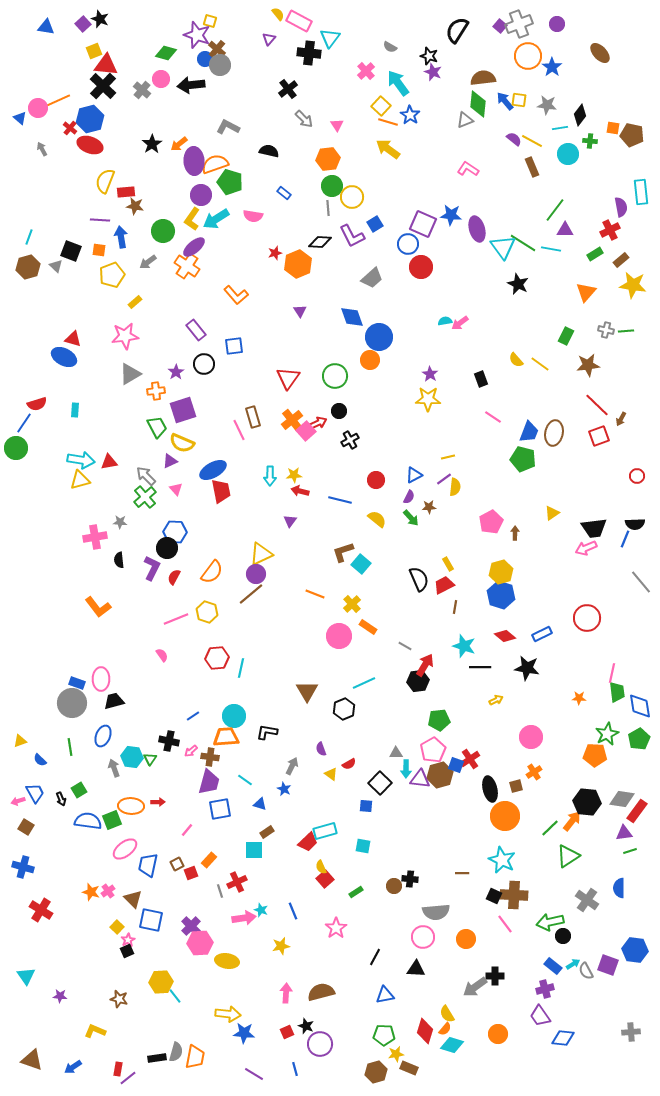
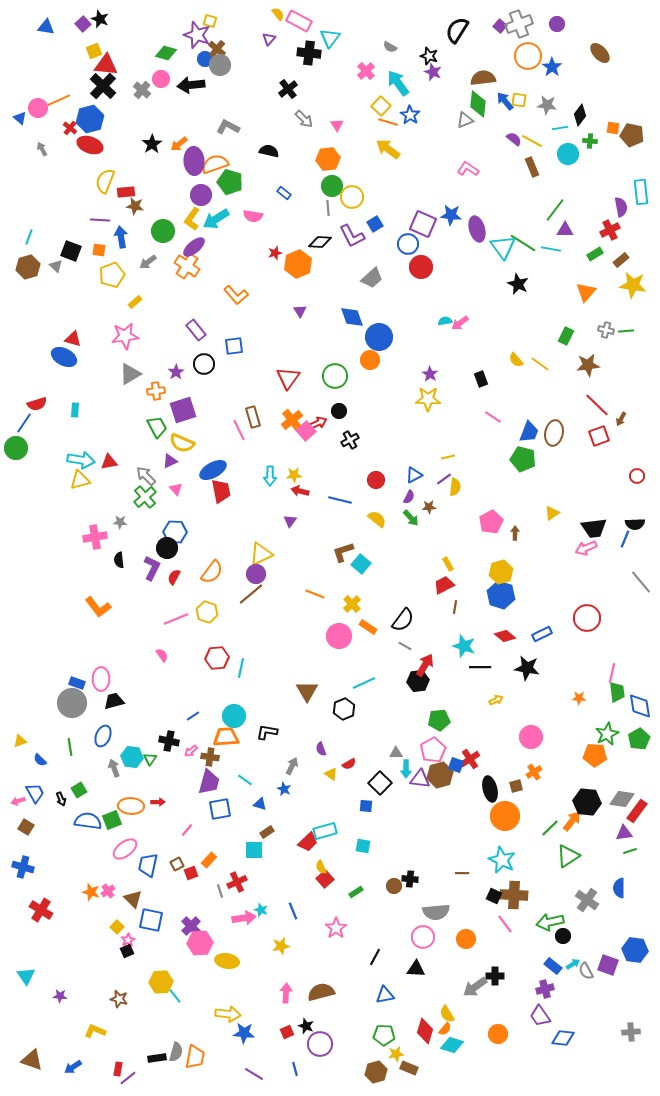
black semicircle at (419, 579): moved 16 px left, 41 px down; rotated 60 degrees clockwise
